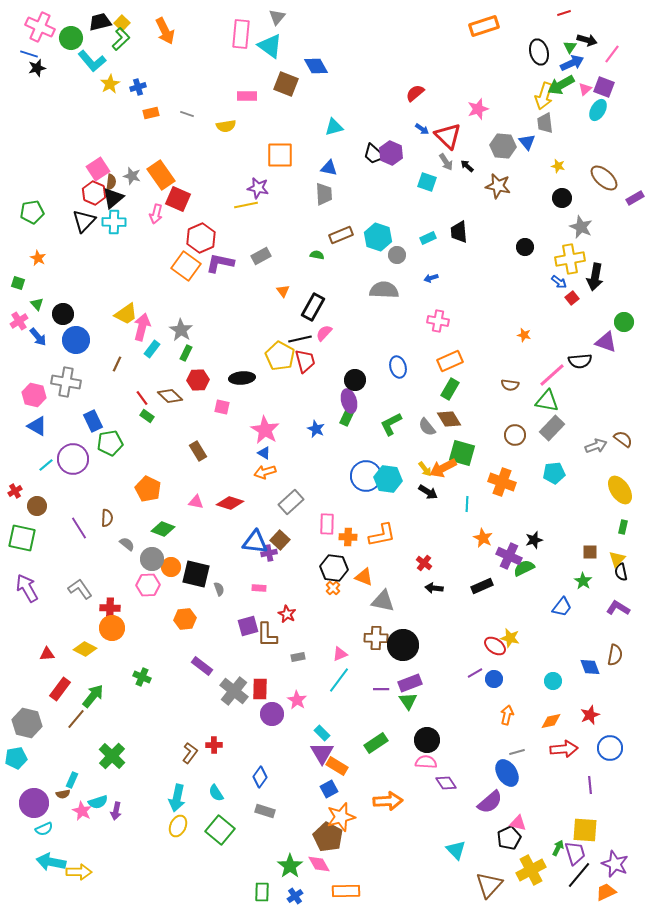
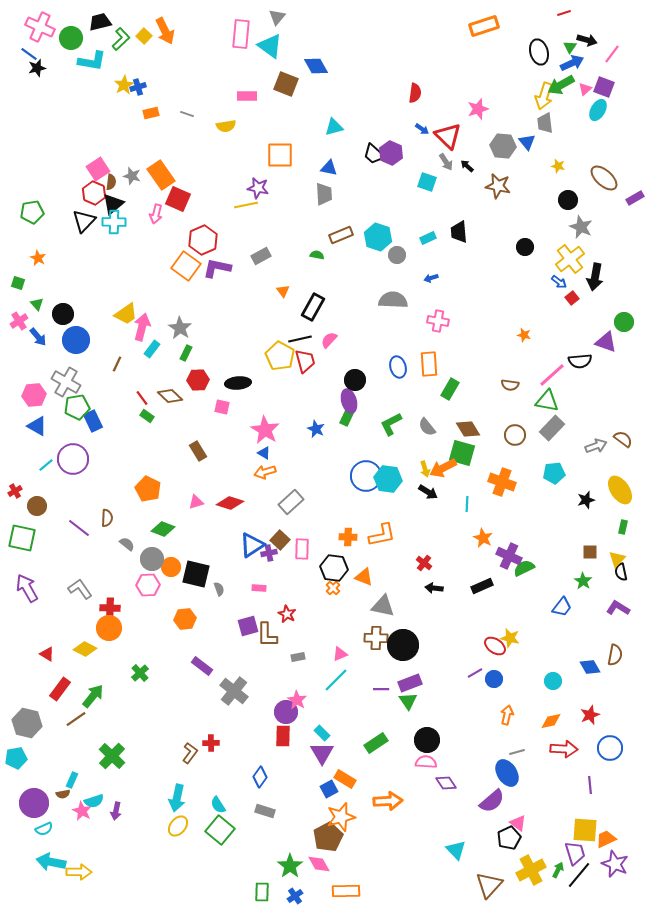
yellow square at (122, 23): moved 22 px right, 13 px down
blue line at (29, 54): rotated 18 degrees clockwise
cyan L-shape at (92, 61): rotated 40 degrees counterclockwise
yellow star at (110, 84): moved 14 px right, 1 px down
red semicircle at (415, 93): rotated 138 degrees clockwise
black triangle at (113, 198): moved 6 px down
black circle at (562, 198): moved 6 px right, 2 px down
red hexagon at (201, 238): moved 2 px right, 2 px down
yellow cross at (570, 259): rotated 28 degrees counterclockwise
purple L-shape at (220, 263): moved 3 px left, 5 px down
gray semicircle at (384, 290): moved 9 px right, 10 px down
gray star at (181, 330): moved 1 px left, 2 px up
pink semicircle at (324, 333): moved 5 px right, 7 px down
orange rectangle at (450, 361): moved 21 px left, 3 px down; rotated 70 degrees counterclockwise
black ellipse at (242, 378): moved 4 px left, 5 px down
gray cross at (66, 382): rotated 20 degrees clockwise
pink hexagon at (34, 395): rotated 20 degrees counterclockwise
brown diamond at (449, 419): moved 19 px right, 10 px down
green pentagon at (110, 443): moved 33 px left, 36 px up
yellow arrow at (425, 469): rotated 21 degrees clockwise
pink triangle at (196, 502): rotated 28 degrees counterclockwise
pink rectangle at (327, 524): moved 25 px left, 25 px down
purple line at (79, 528): rotated 20 degrees counterclockwise
black star at (534, 540): moved 52 px right, 40 px up
blue triangle at (255, 542): moved 3 px left, 3 px down; rotated 40 degrees counterclockwise
gray triangle at (383, 601): moved 5 px down
orange circle at (112, 628): moved 3 px left
red triangle at (47, 654): rotated 35 degrees clockwise
blue diamond at (590, 667): rotated 10 degrees counterclockwise
green cross at (142, 677): moved 2 px left, 4 px up; rotated 24 degrees clockwise
cyan line at (339, 680): moved 3 px left; rotated 8 degrees clockwise
red rectangle at (260, 689): moved 23 px right, 47 px down
purple circle at (272, 714): moved 14 px right, 2 px up
brown line at (76, 719): rotated 15 degrees clockwise
red cross at (214, 745): moved 3 px left, 2 px up
red arrow at (564, 749): rotated 8 degrees clockwise
orange rectangle at (337, 766): moved 8 px right, 13 px down
cyan semicircle at (216, 793): moved 2 px right, 12 px down
cyan semicircle at (98, 802): moved 4 px left, 1 px up
purple semicircle at (490, 802): moved 2 px right, 1 px up
pink triangle at (518, 823): rotated 24 degrees clockwise
yellow ellipse at (178, 826): rotated 15 degrees clockwise
brown pentagon at (328, 837): rotated 16 degrees clockwise
green arrow at (558, 848): moved 22 px down
orange trapezoid at (606, 892): moved 53 px up
